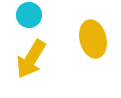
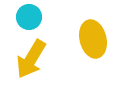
cyan circle: moved 2 px down
